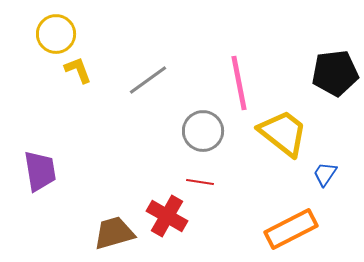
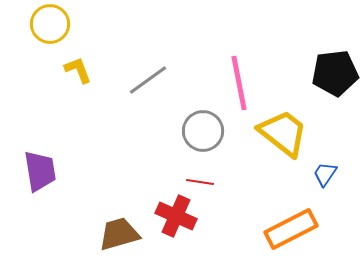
yellow circle: moved 6 px left, 10 px up
red cross: moved 9 px right; rotated 6 degrees counterclockwise
brown trapezoid: moved 5 px right, 1 px down
